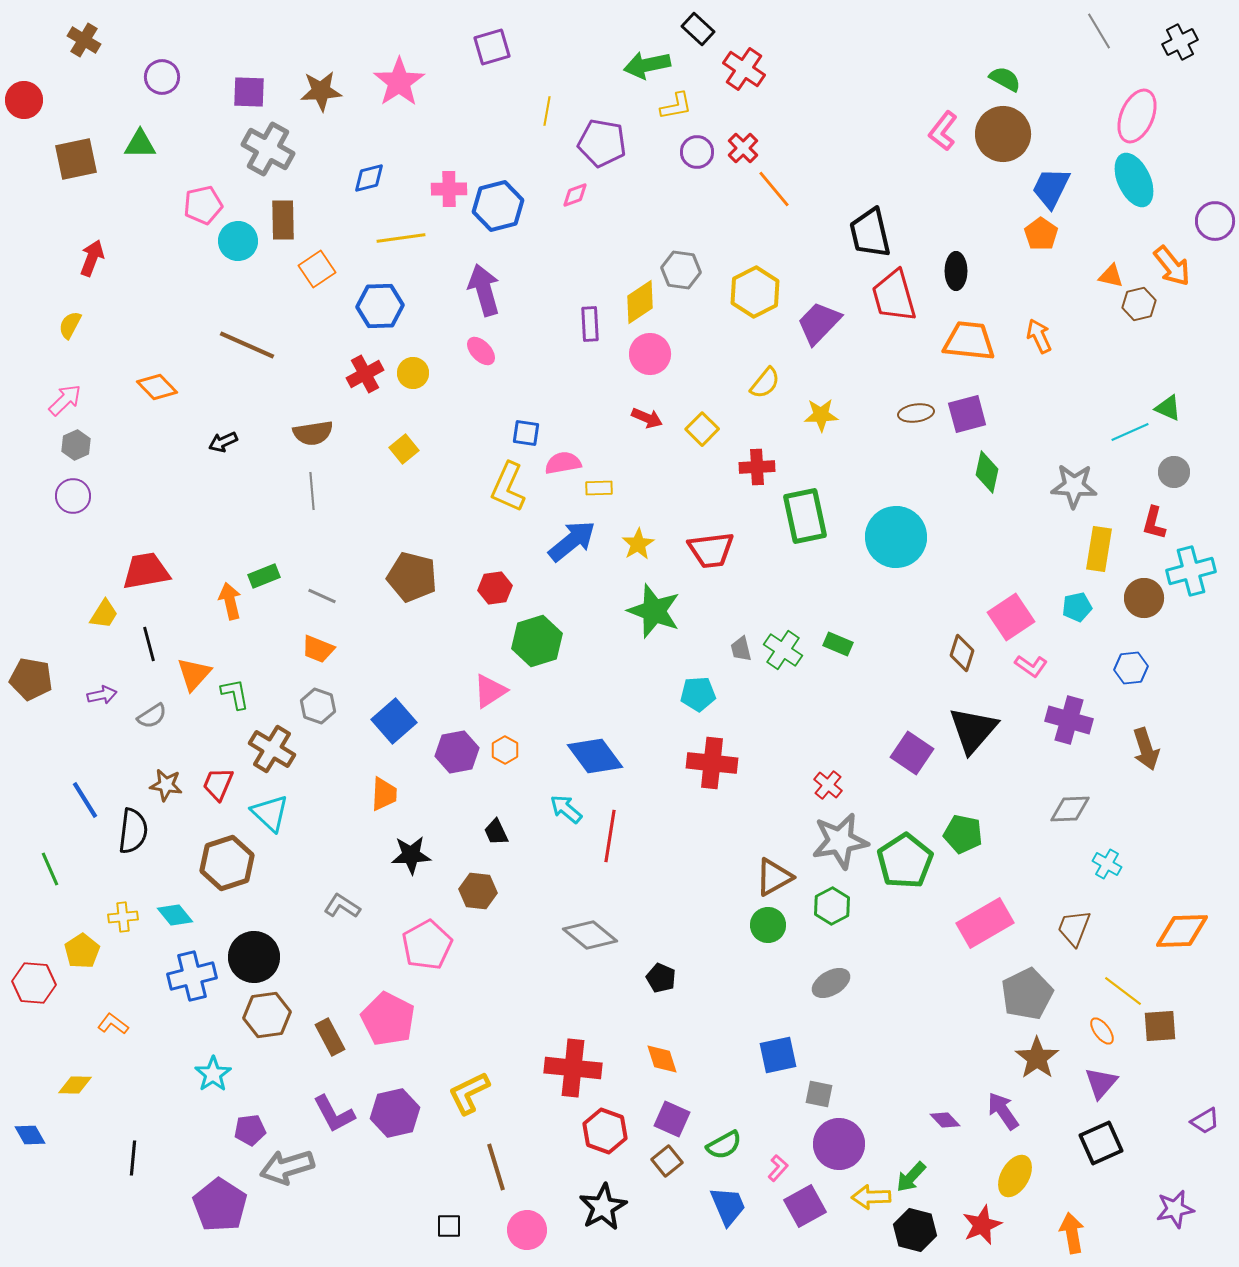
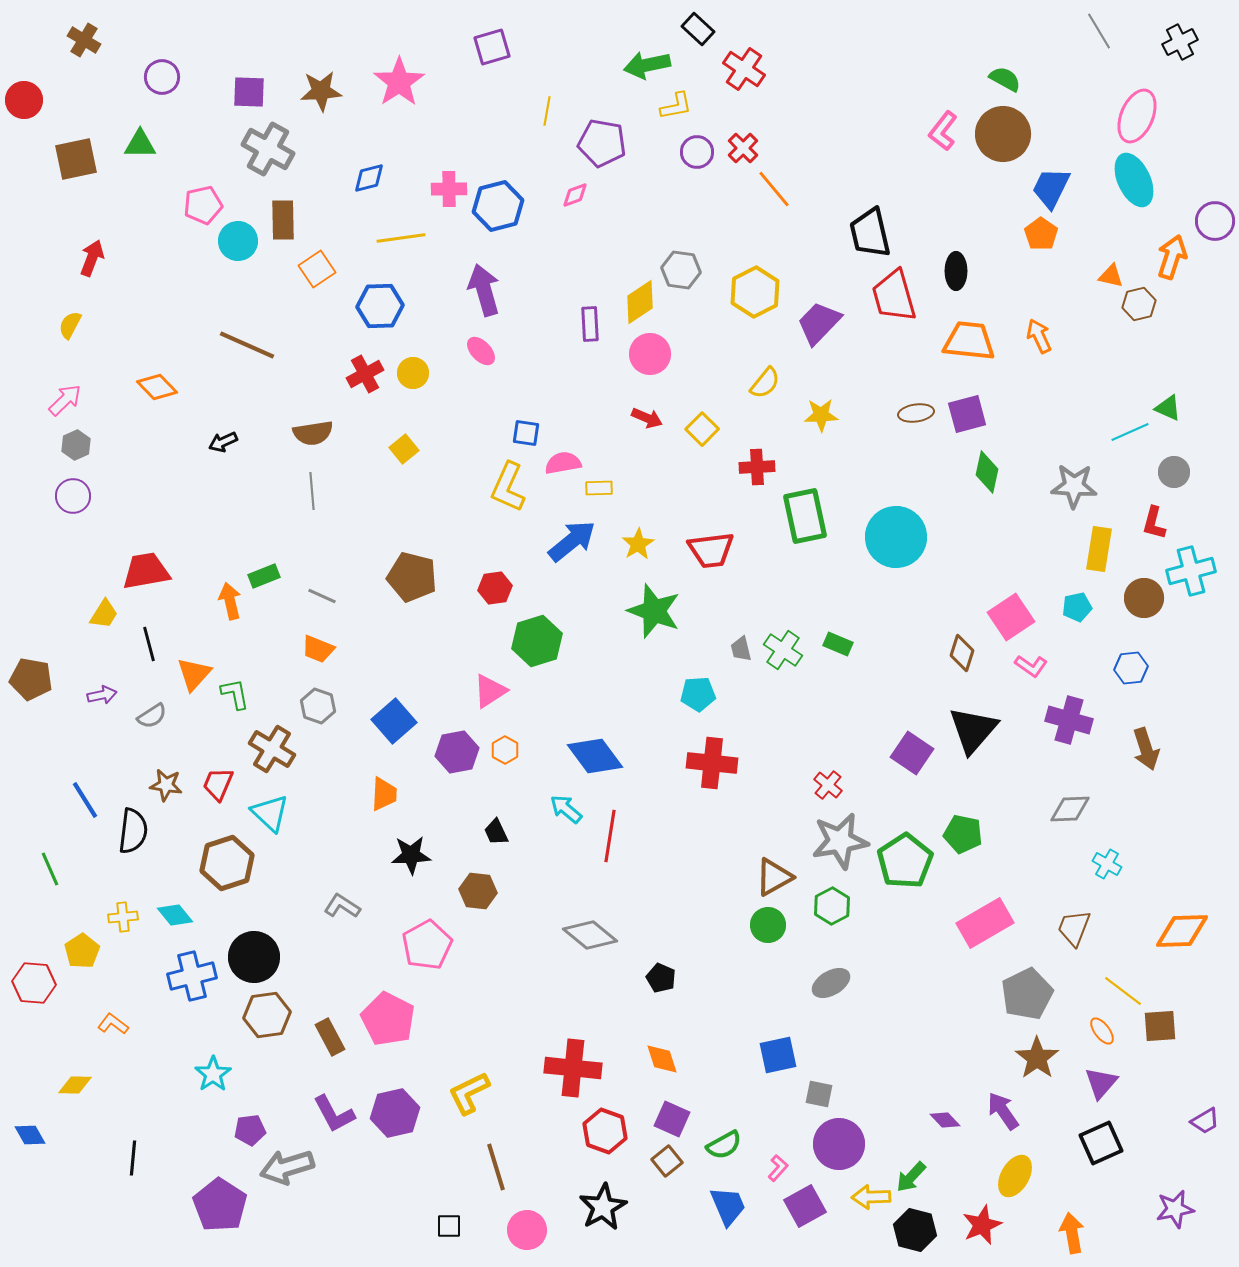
orange arrow at (1172, 266): moved 9 px up; rotated 123 degrees counterclockwise
